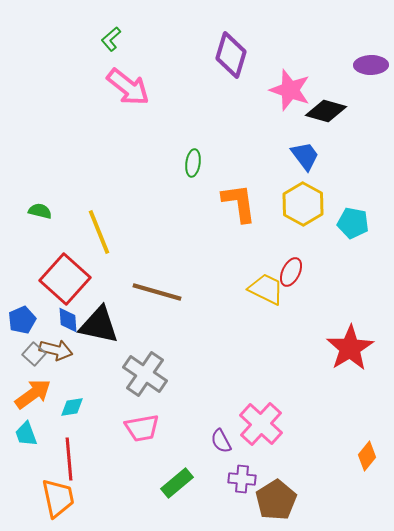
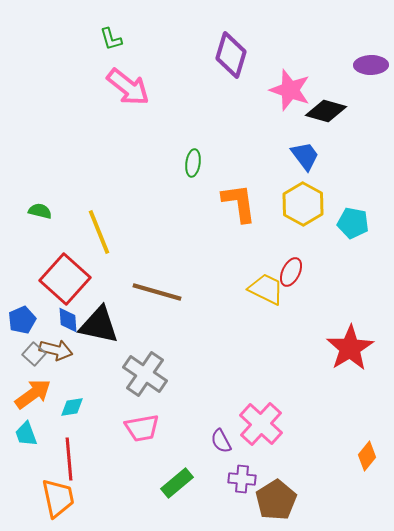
green L-shape: rotated 65 degrees counterclockwise
